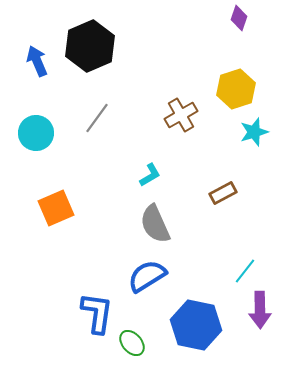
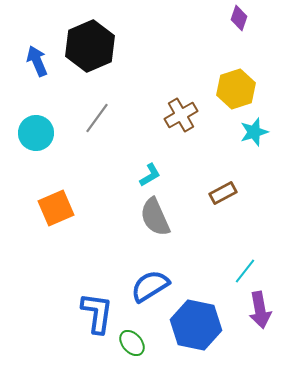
gray semicircle: moved 7 px up
blue semicircle: moved 3 px right, 10 px down
purple arrow: rotated 9 degrees counterclockwise
